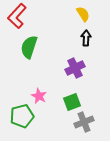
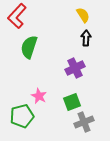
yellow semicircle: moved 1 px down
